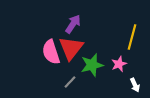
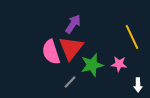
yellow line: rotated 40 degrees counterclockwise
pink star: rotated 28 degrees clockwise
white arrow: moved 3 px right; rotated 24 degrees clockwise
